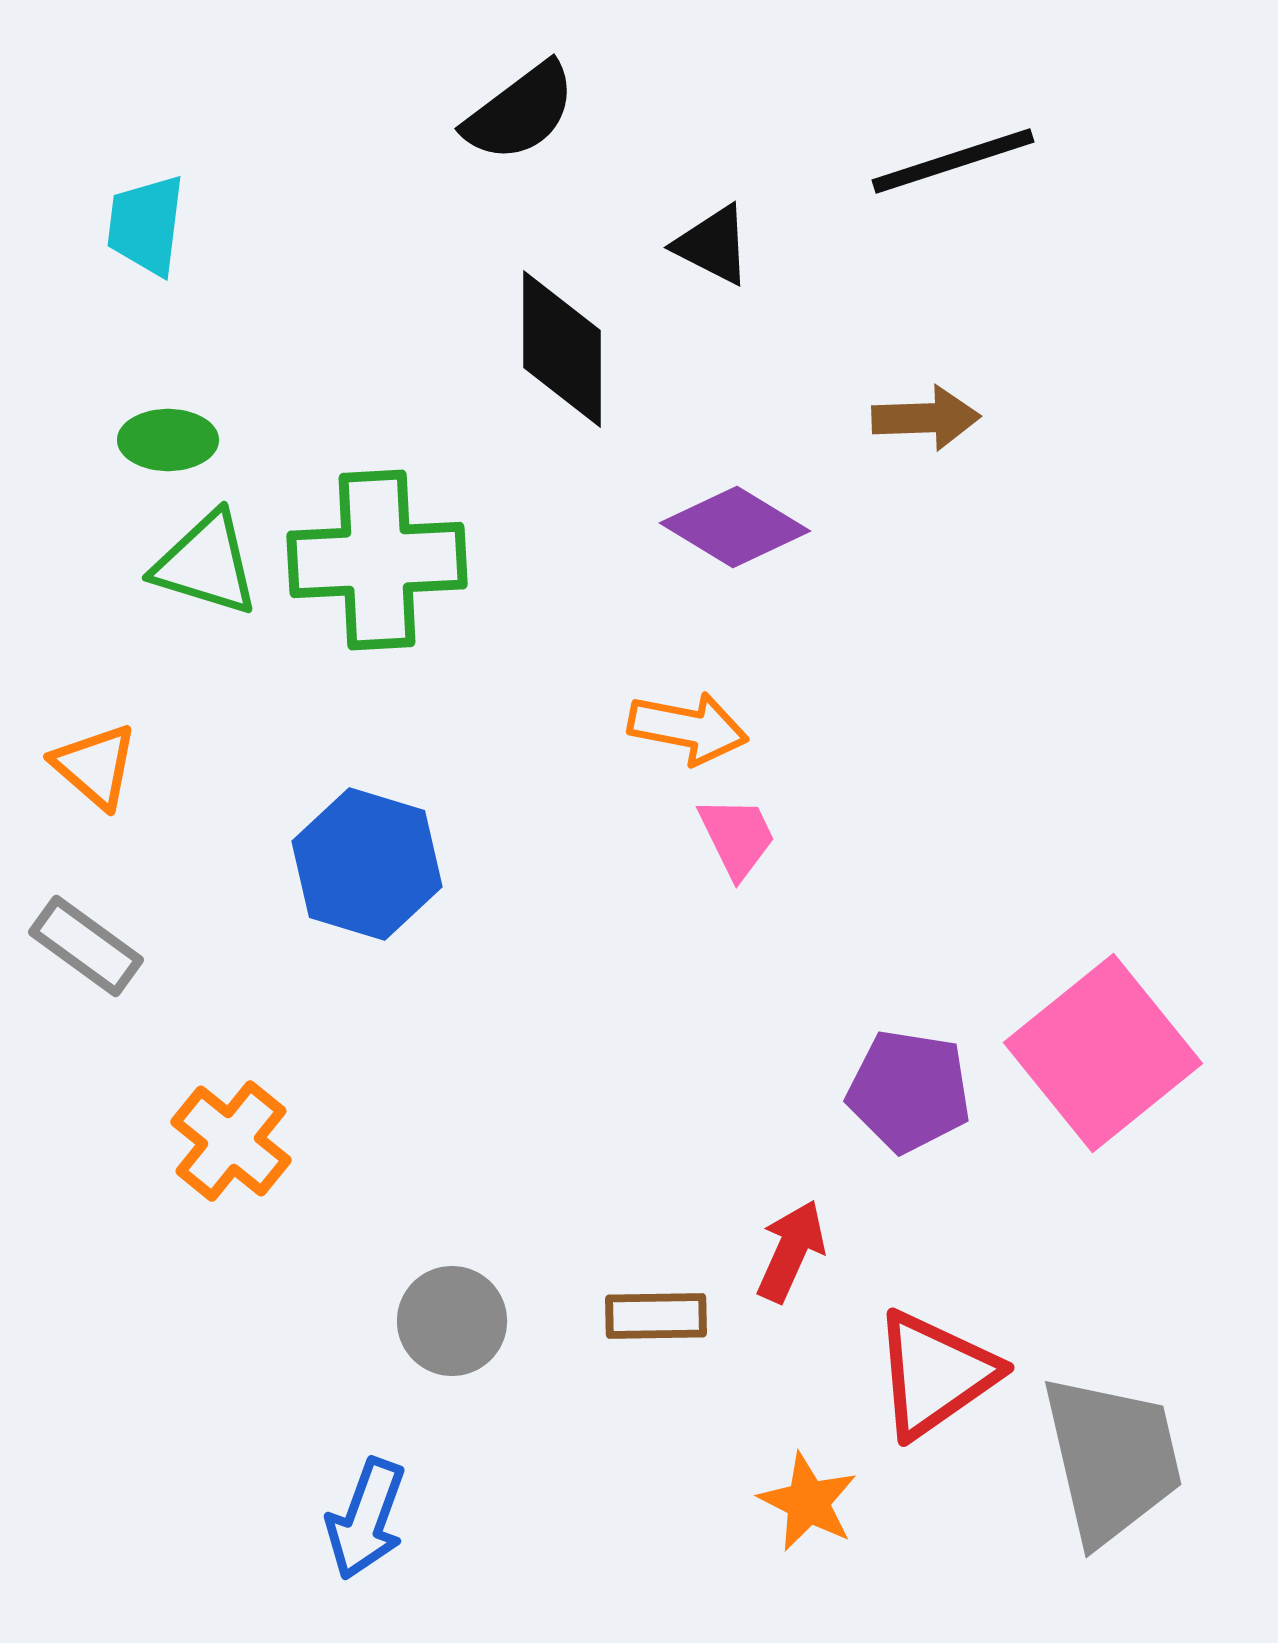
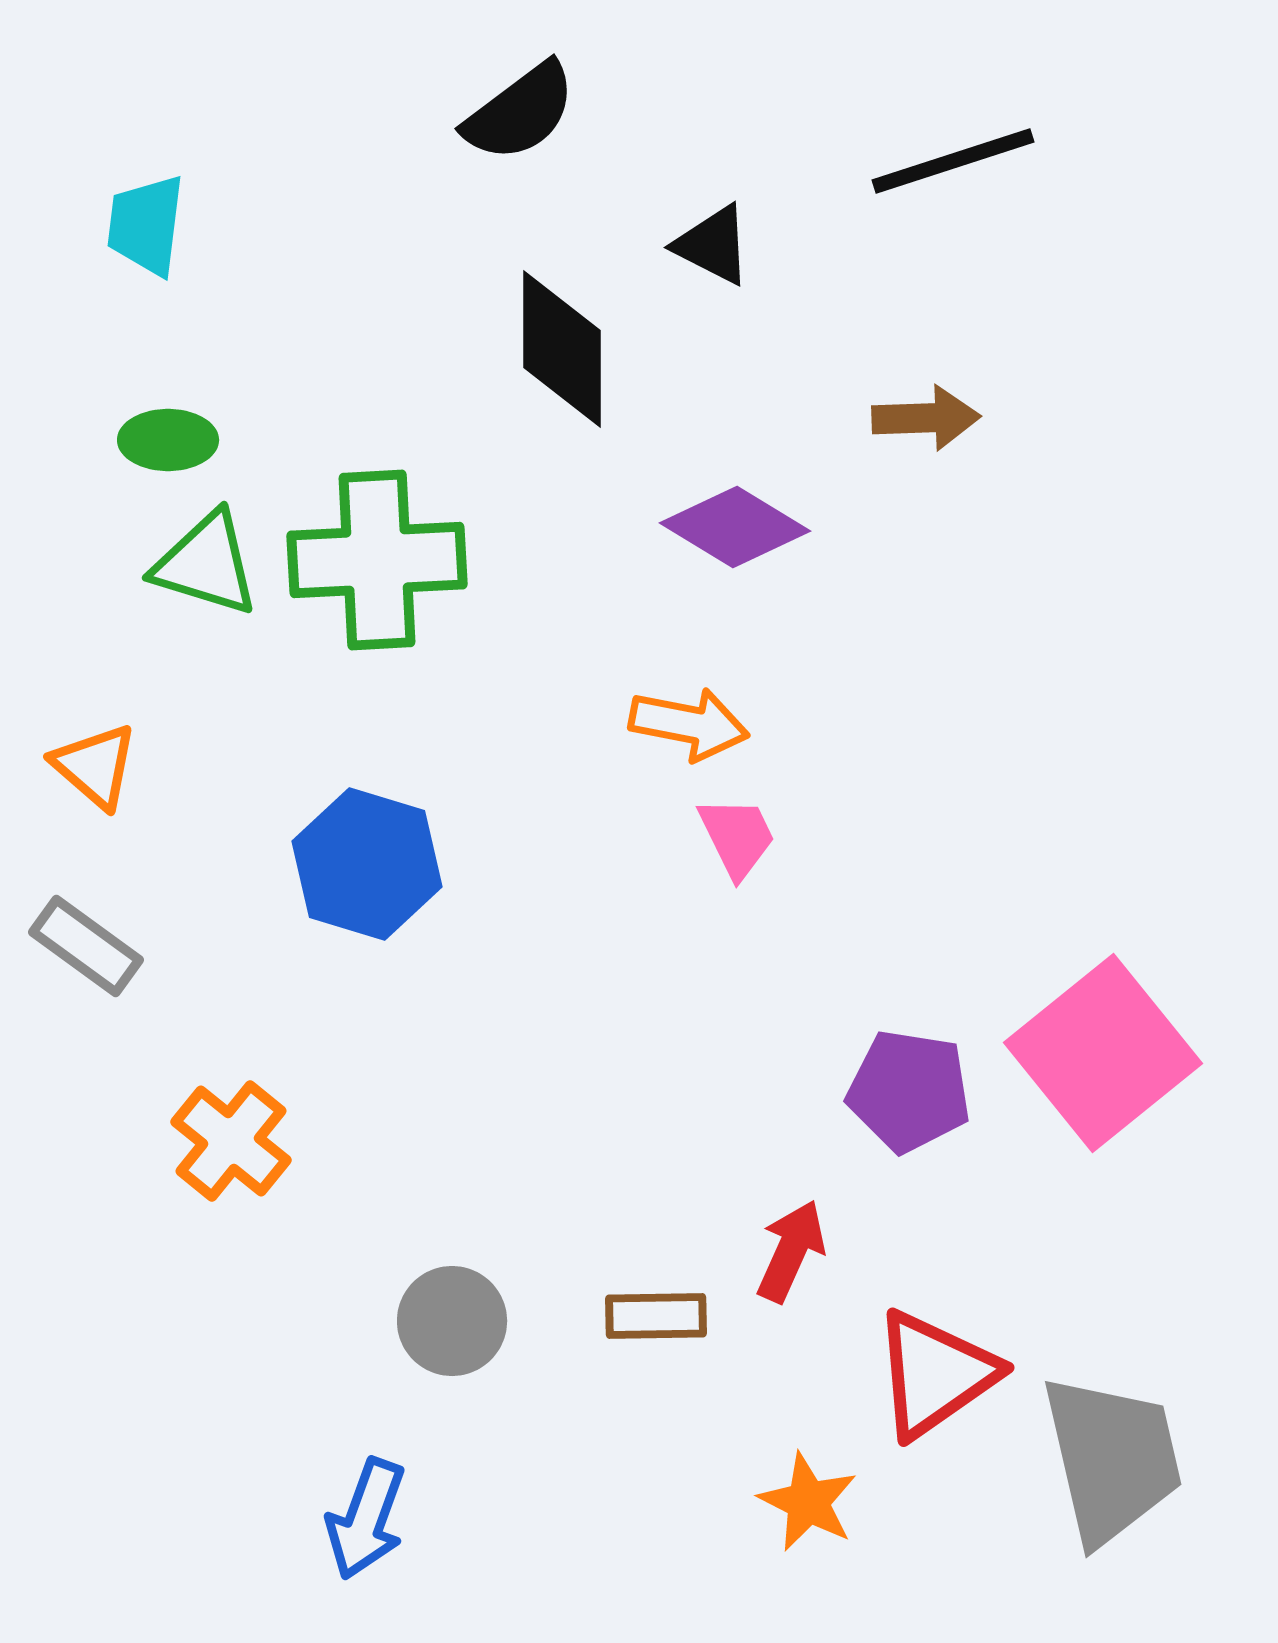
orange arrow: moved 1 px right, 4 px up
